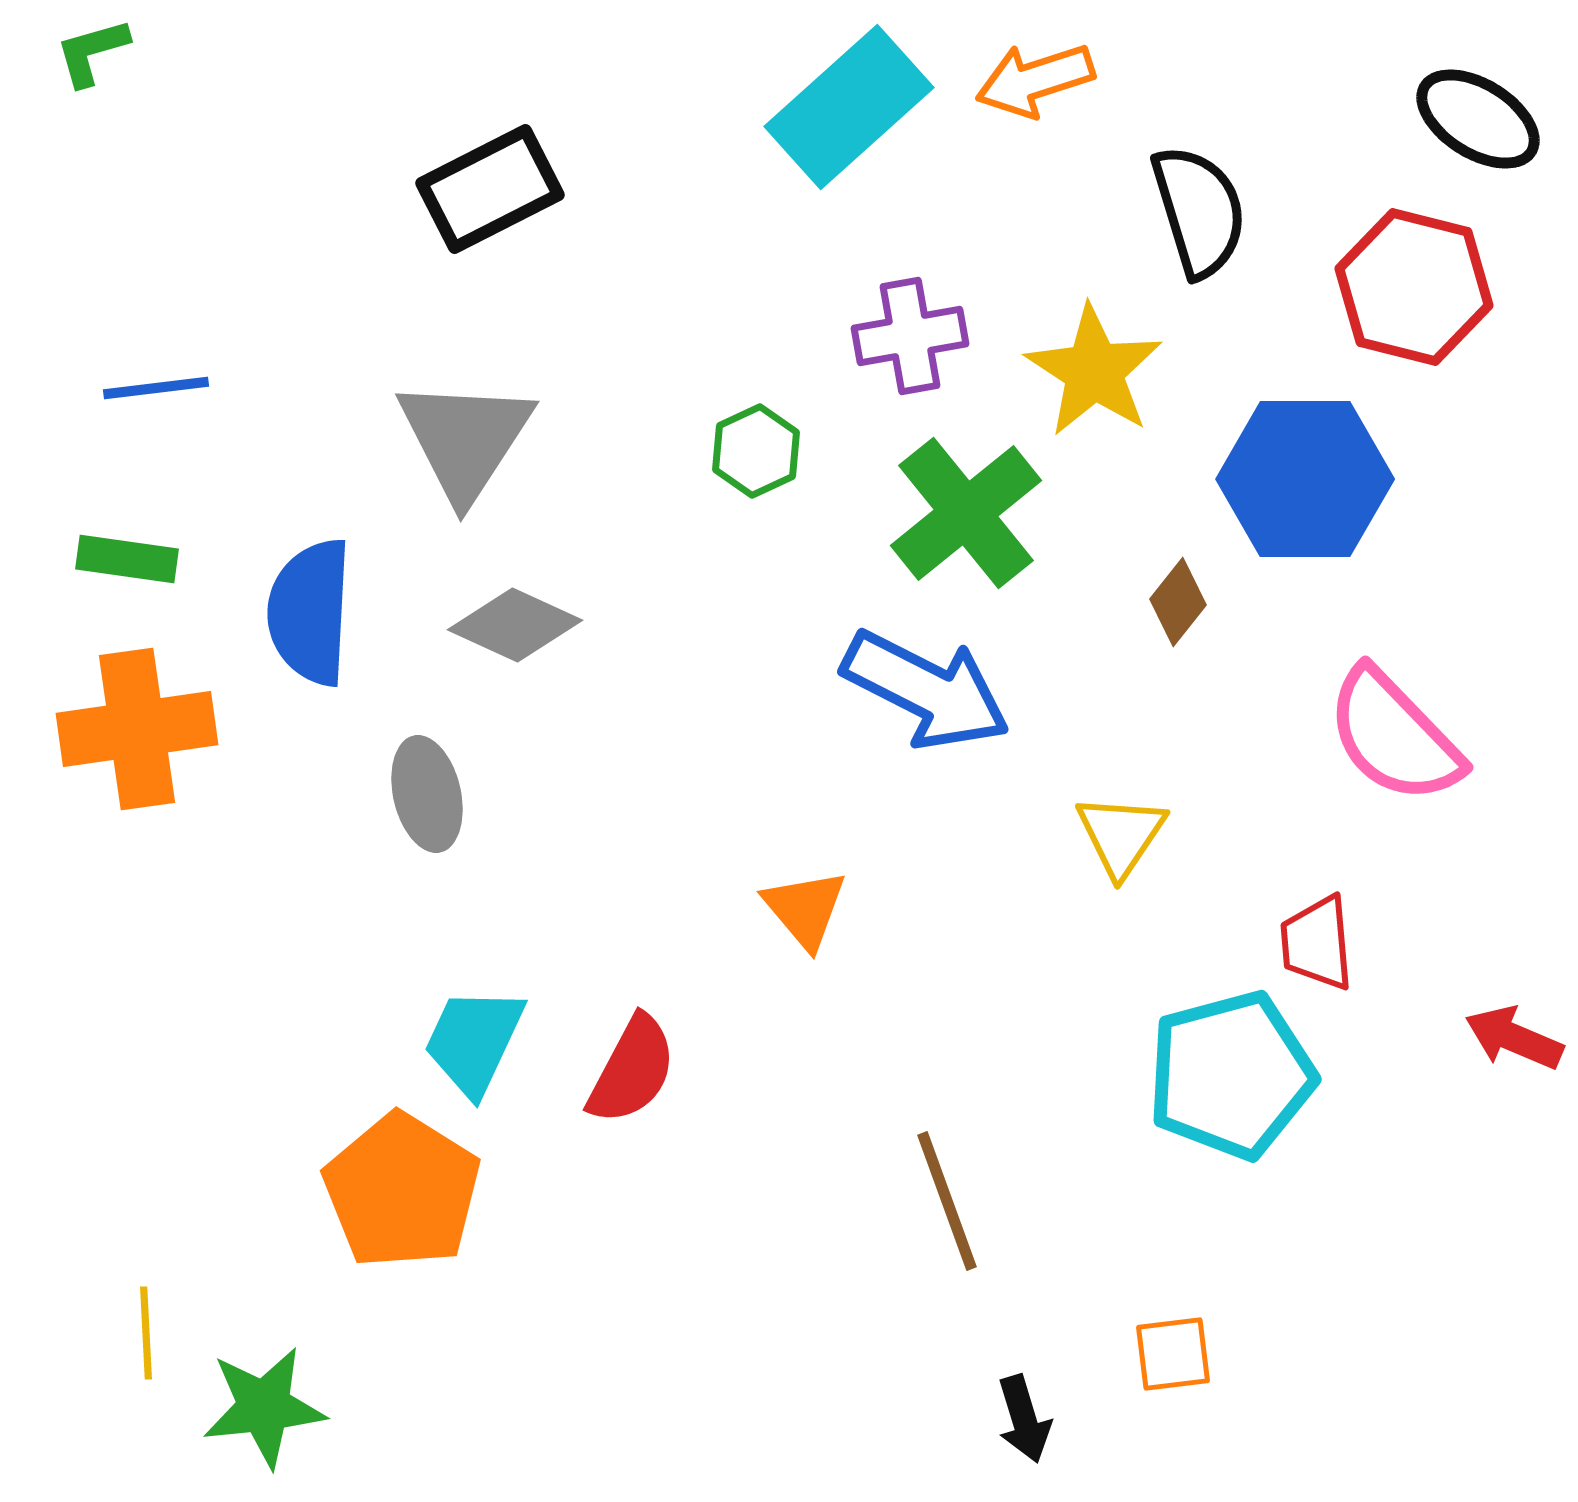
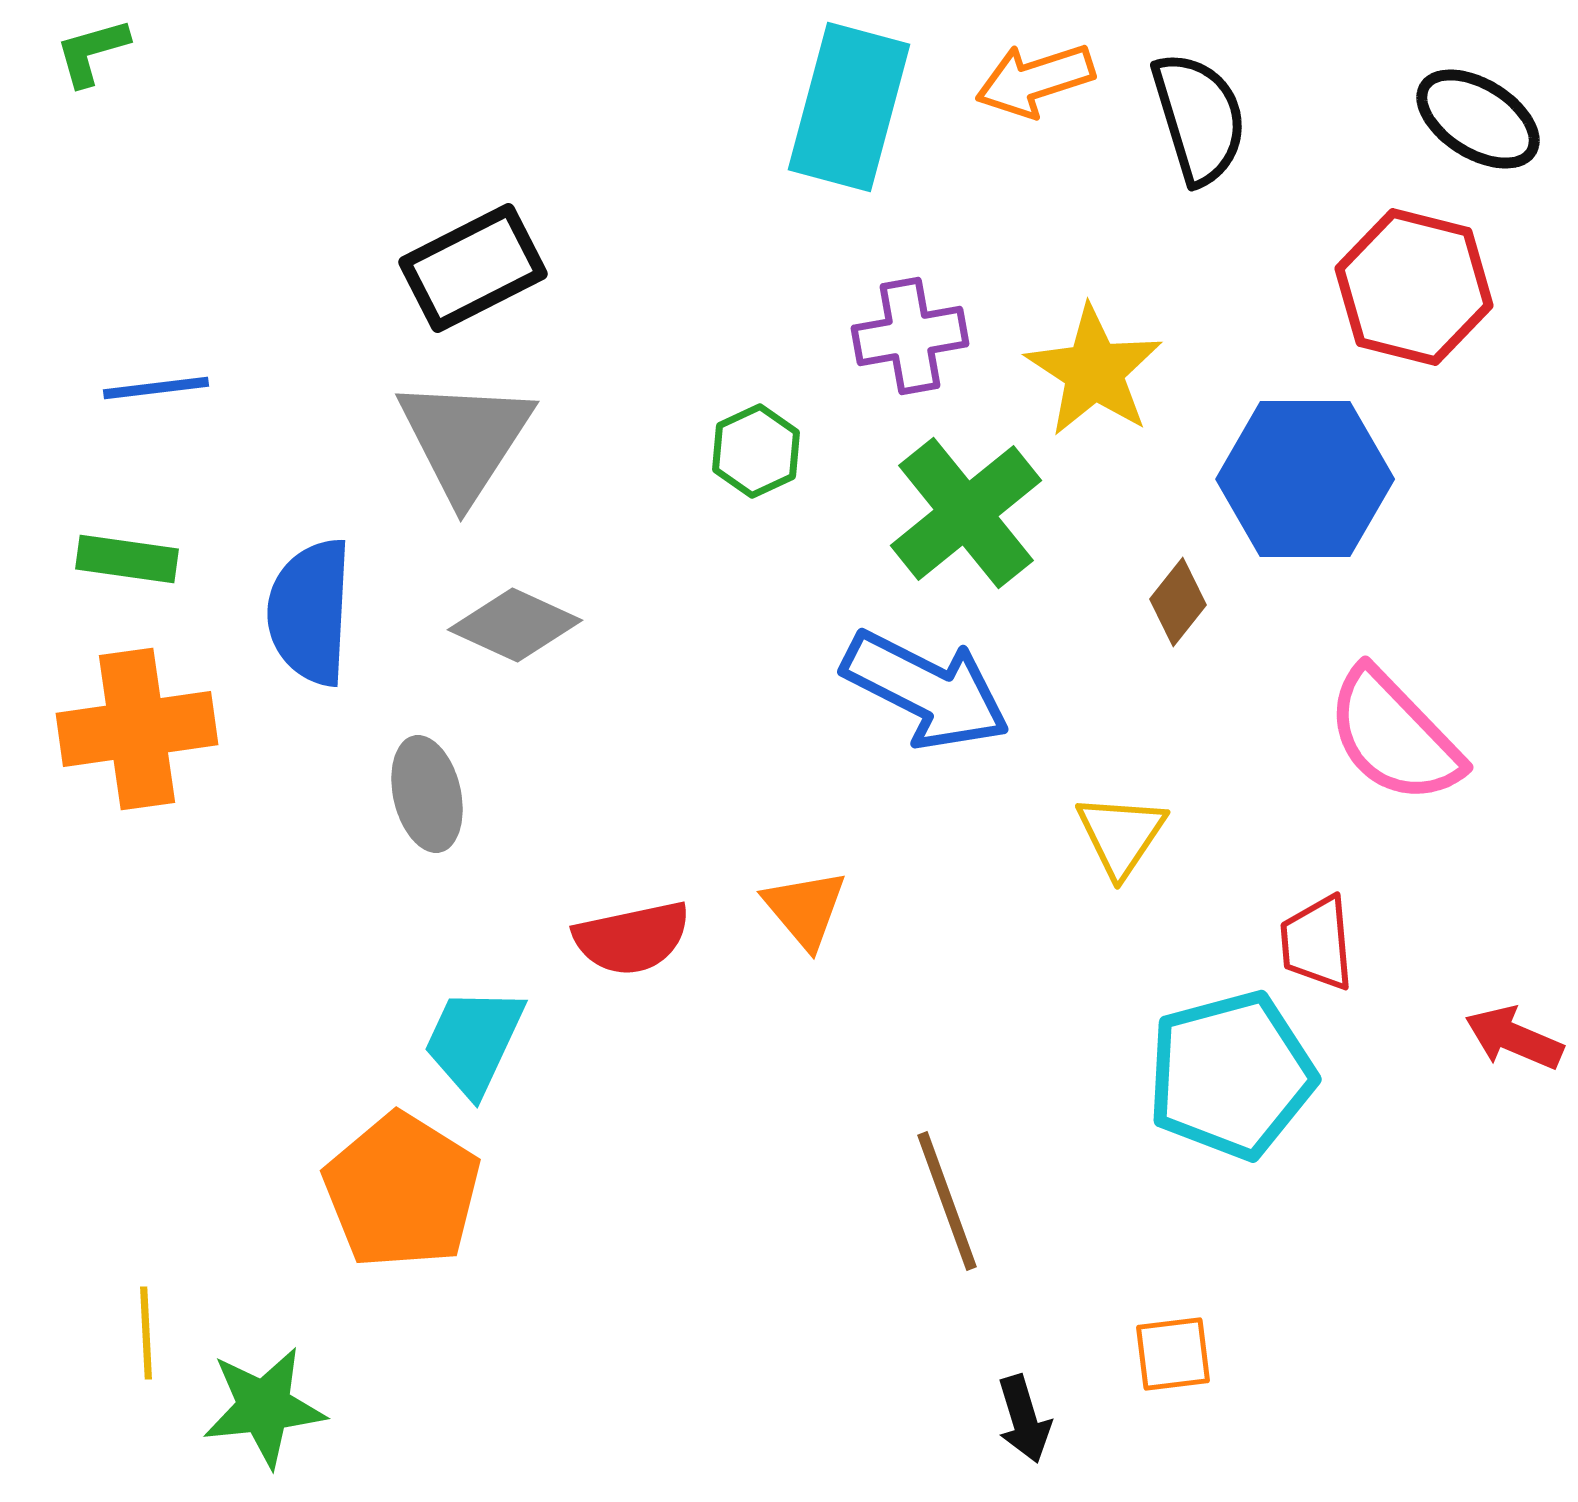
cyan rectangle: rotated 33 degrees counterclockwise
black rectangle: moved 17 px left, 79 px down
black semicircle: moved 93 px up
red semicircle: moved 132 px up; rotated 50 degrees clockwise
